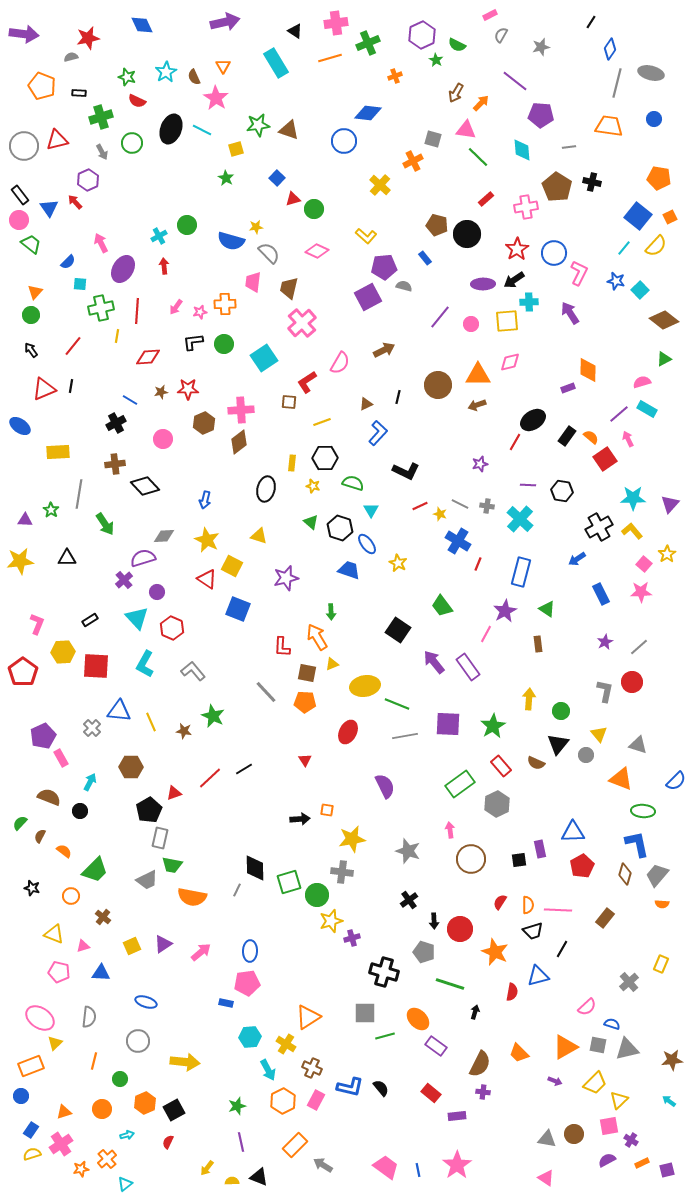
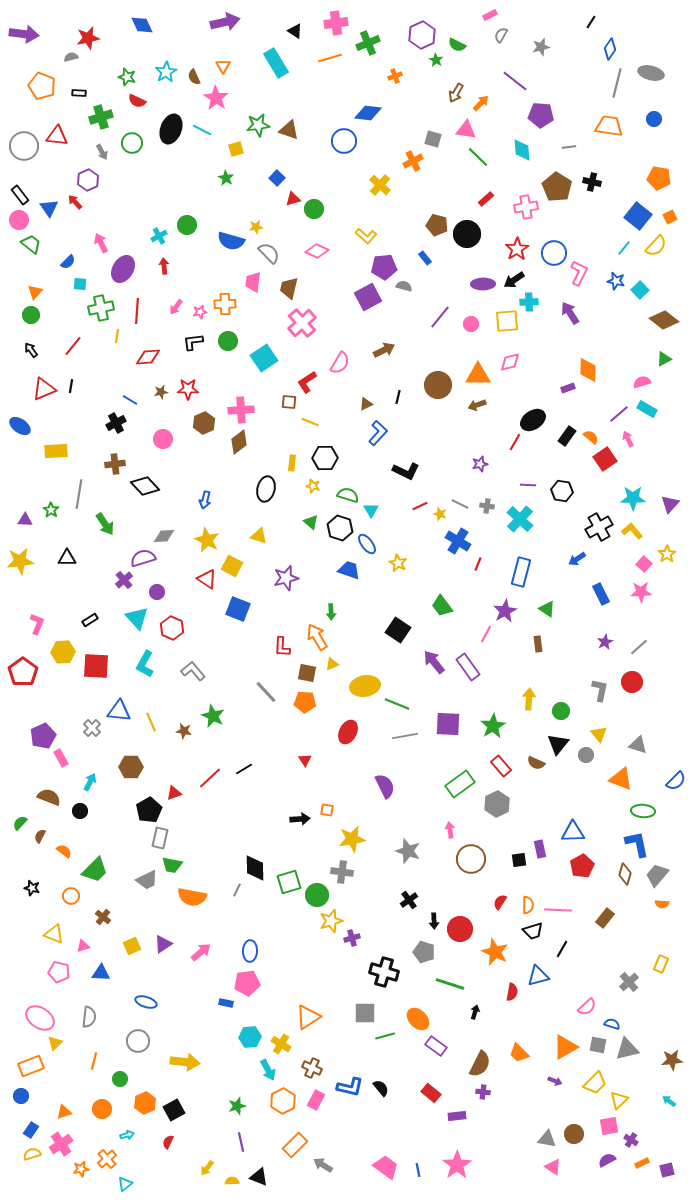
red triangle at (57, 140): moved 4 px up; rotated 20 degrees clockwise
green circle at (224, 344): moved 4 px right, 3 px up
yellow line at (322, 422): moved 12 px left; rotated 42 degrees clockwise
yellow rectangle at (58, 452): moved 2 px left, 1 px up
green semicircle at (353, 483): moved 5 px left, 12 px down
gray L-shape at (605, 691): moved 5 px left, 1 px up
yellow cross at (286, 1044): moved 5 px left
pink triangle at (546, 1178): moved 7 px right, 11 px up
